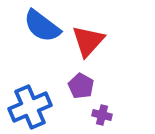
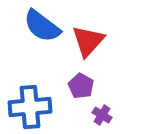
blue cross: rotated 18 degrees clockwise
purple cross: rotated 18 degrees clockwise
